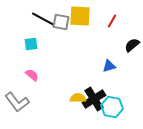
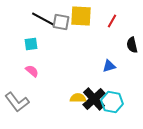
yellow square: moved 1 px right
black semicircle: rotated 63 degrees counterclockwise
pink semicircle: moved 4 px up
black cross: rotated 10 degrees counterclockwise
cyan hexagon: moved 5 px up
